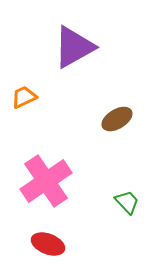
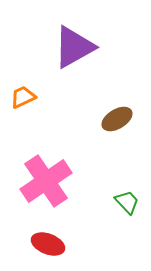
orange trapezoid: moved 1 px left
